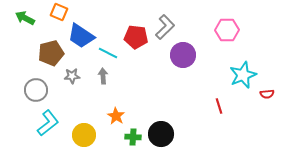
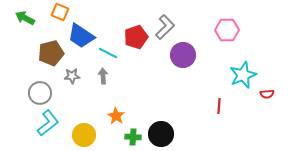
orange square: moved 1 px right
red pentagon: rotated 25 degrees counterclockwise
gray circle: moved 4 px right, 3 px down
red line: rotated 21 degrees clockwise
